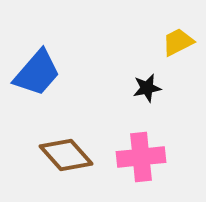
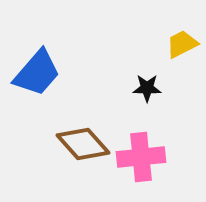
yellow trapezoid: moved 4 px right, 2 px down
black star: rotated 12 degrees clockwise
brown diamond: moved 17 px right, 11 px up
